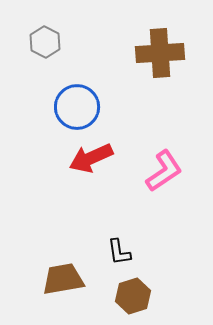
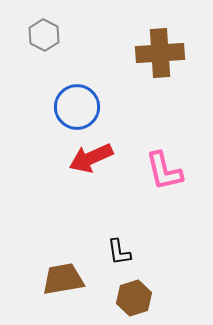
gray hexagon: moved 1 px left, 7 px up
pink L-shape: rotated 111 degrees clockwise
brown hexagon: moved 1 px right, 2 px down
